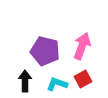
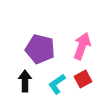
purple pentagon: moved 5 px left, 2 px up
cyan L-shape: rotated 55 degrees counterclockwise
